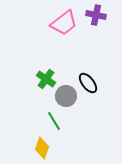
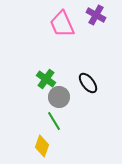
purple cross: rotated 18 degrees clockwise
pink trapezoid: moved 2 px left, 1 px down; rotated 104 degrees clockwise
gray circle: moved 7 px left, 1 px down
yellow diamond: moved 2 px up
